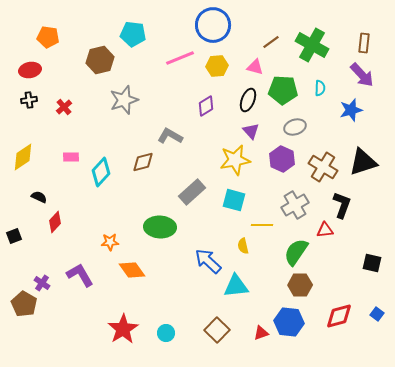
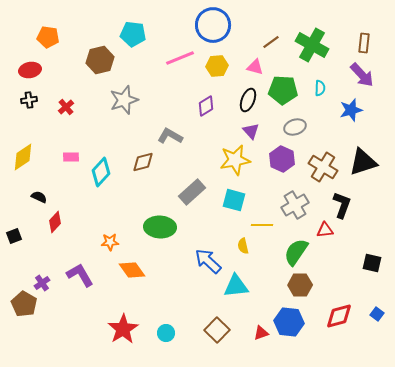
red cross at (64, 107): moved 2 px right
purple cross at (42, 283): rotated 21 degrees clockwise
